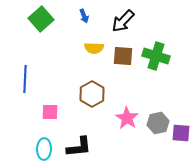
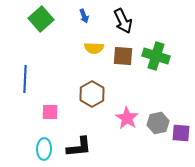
black arrow: rotated 70 degrees counterclockwise
